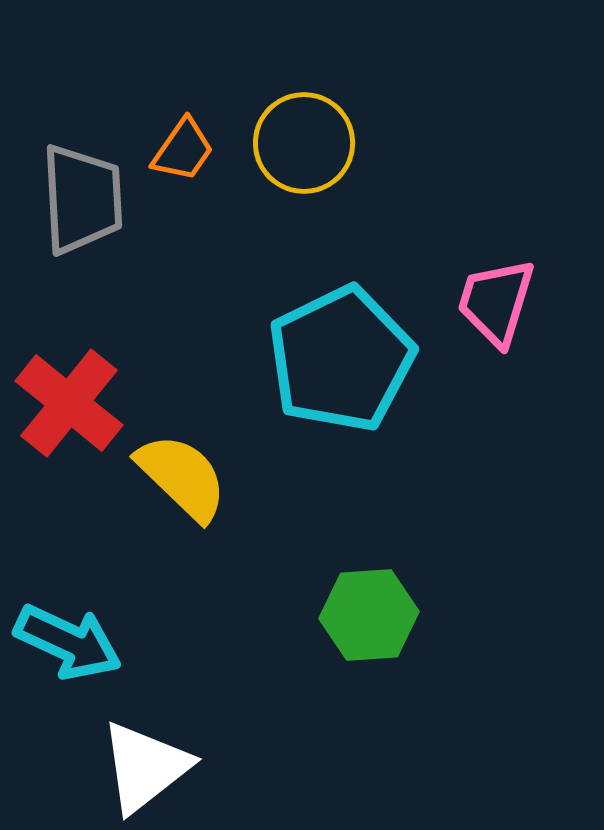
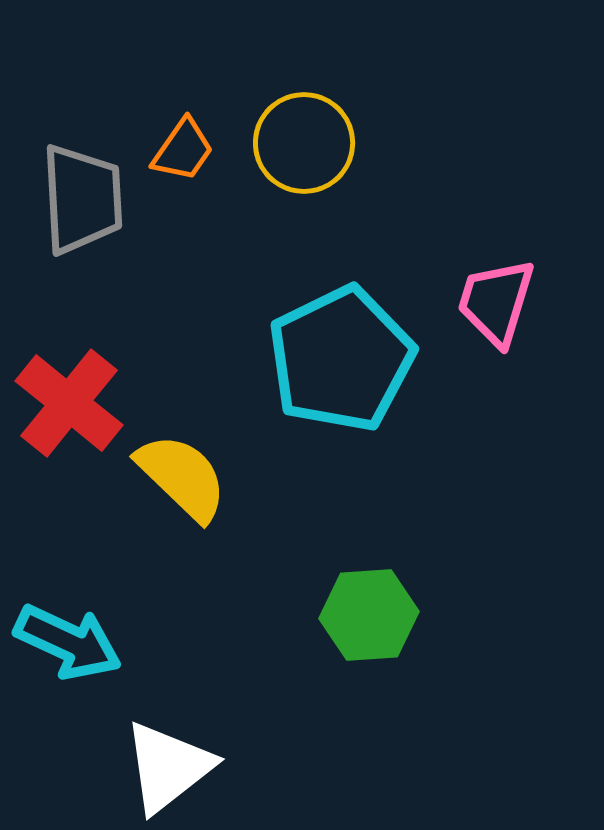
white triangle: moved 23 px right
